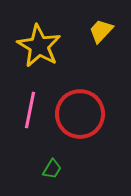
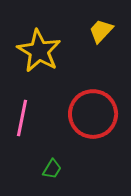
yellow star: moved 5 px down
pink line: moved 8 px left, 8 px down
red circle: moved 13 px right
